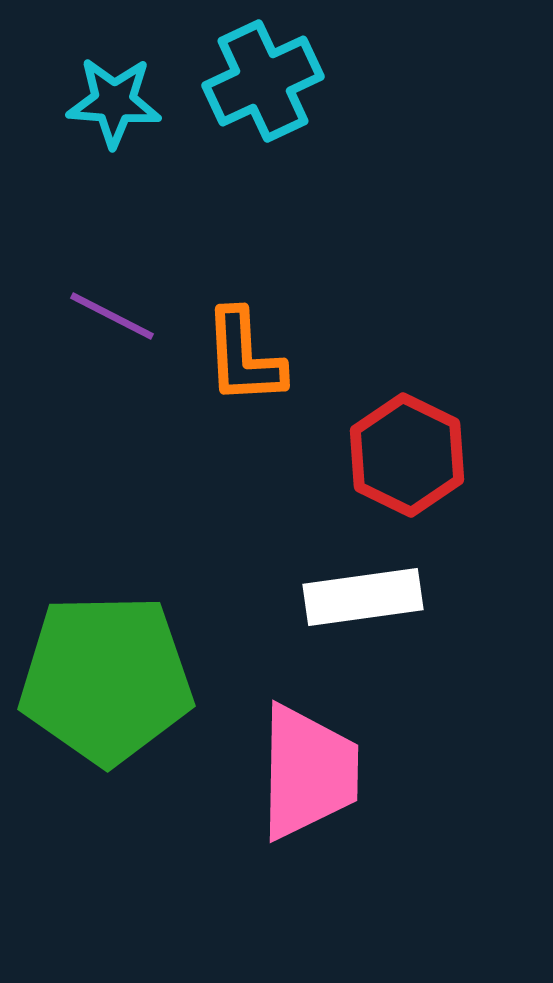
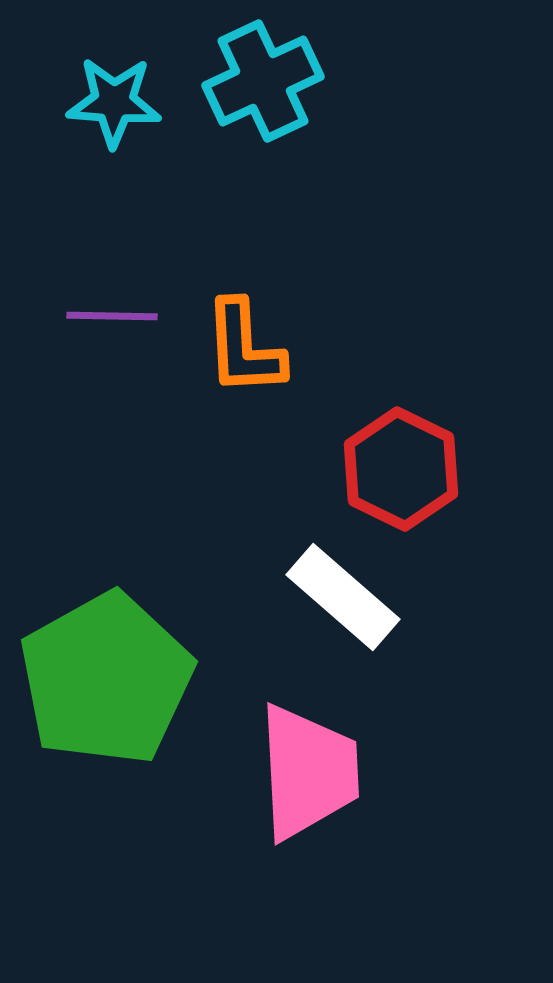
purple line: rotated 26 degrees counterclockwise
orange L-shape: moved 9 px up
red hexagon: moved 6 px left, 14 px down
white rectangle: moved 20 px left; rotated 49 degrees clockwise
green pentagon: rotated 28 degrees counterclockwise
pink trapezoid: rotated 4 degrees counterclockwise
